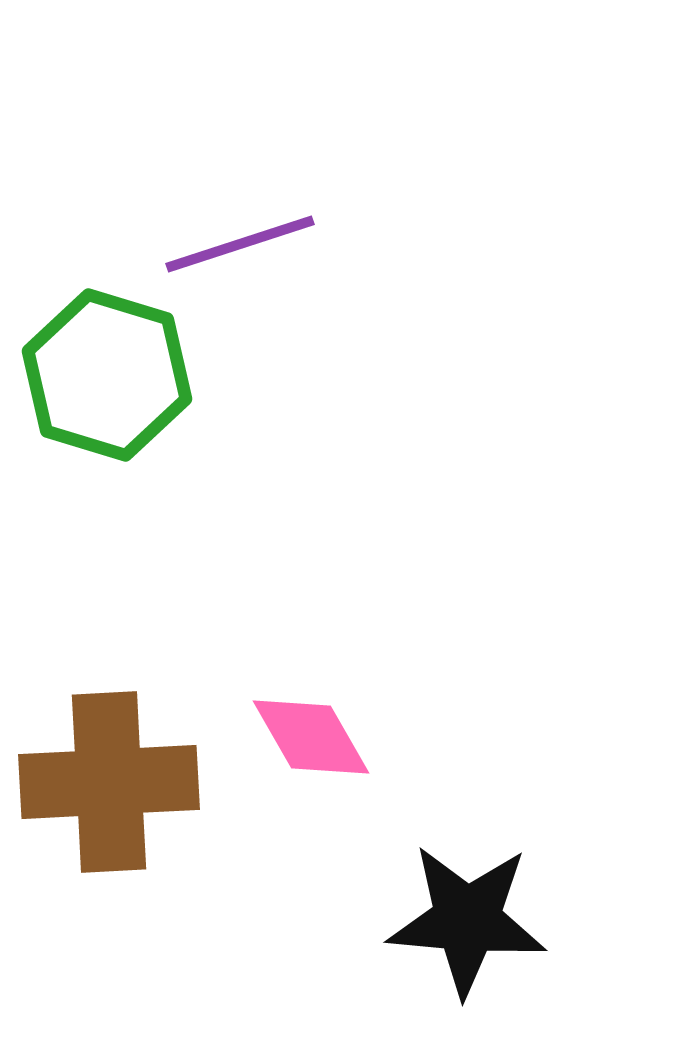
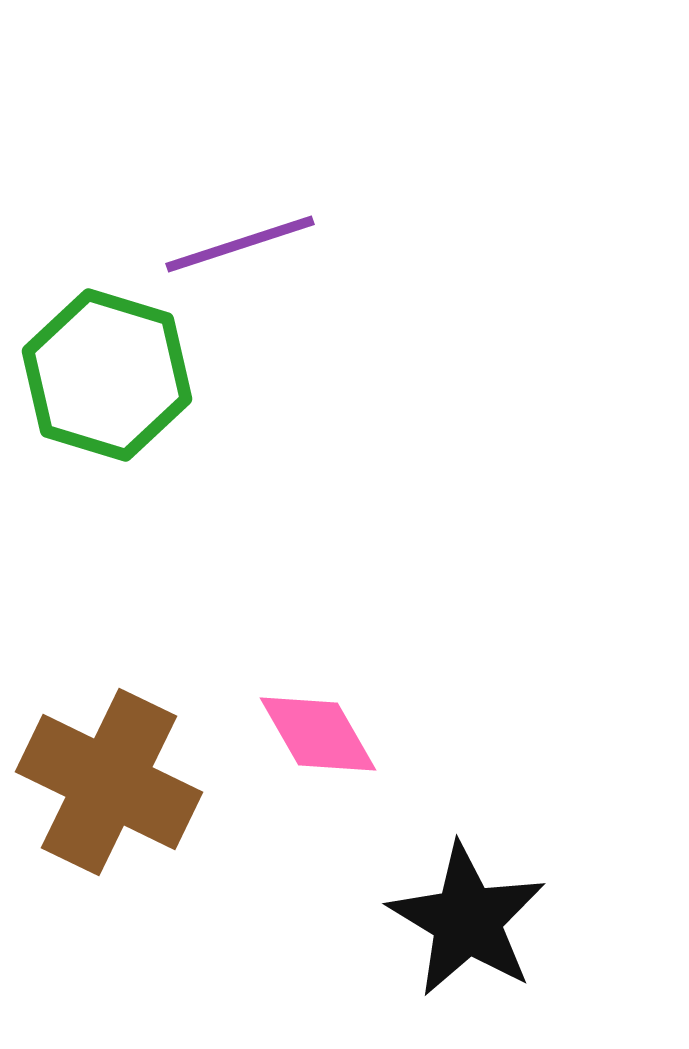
pink diamond: moved 7 px right, 3 px up
brown cross: rotated 29 degrees clockwise
black star: rotated 26 degrees clockwise
